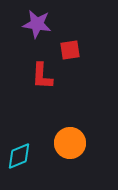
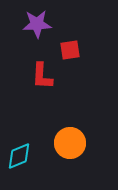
purple star: rotated 12 degrees counterclockwise
